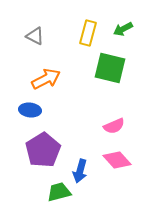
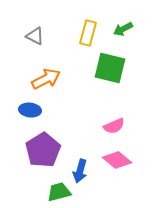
pink diamond: rotated 8 degrees counterclockwise
